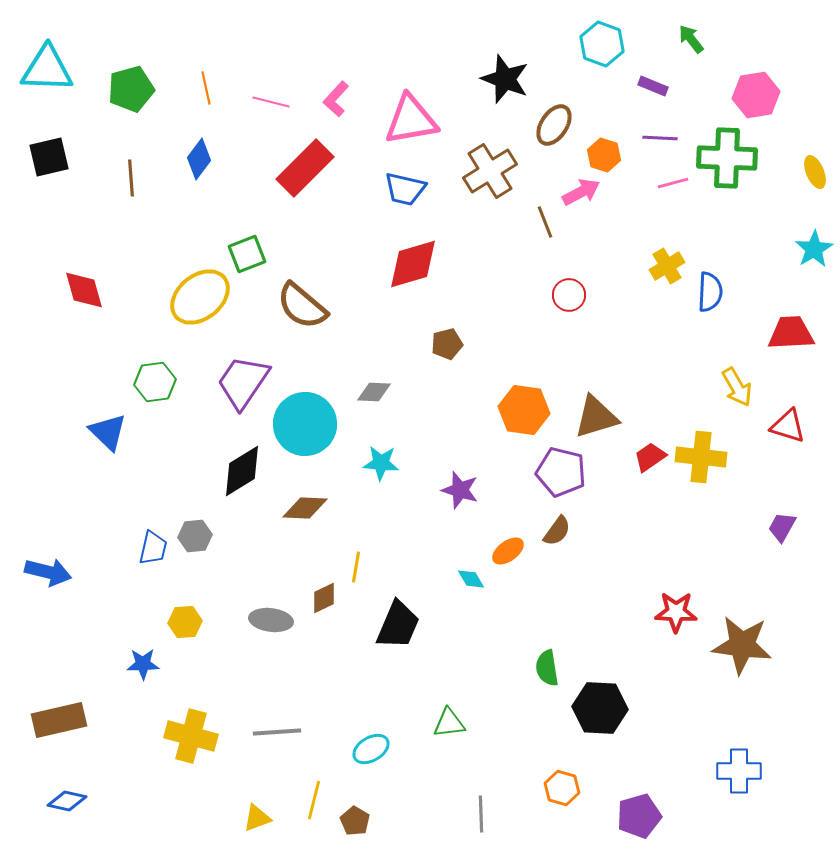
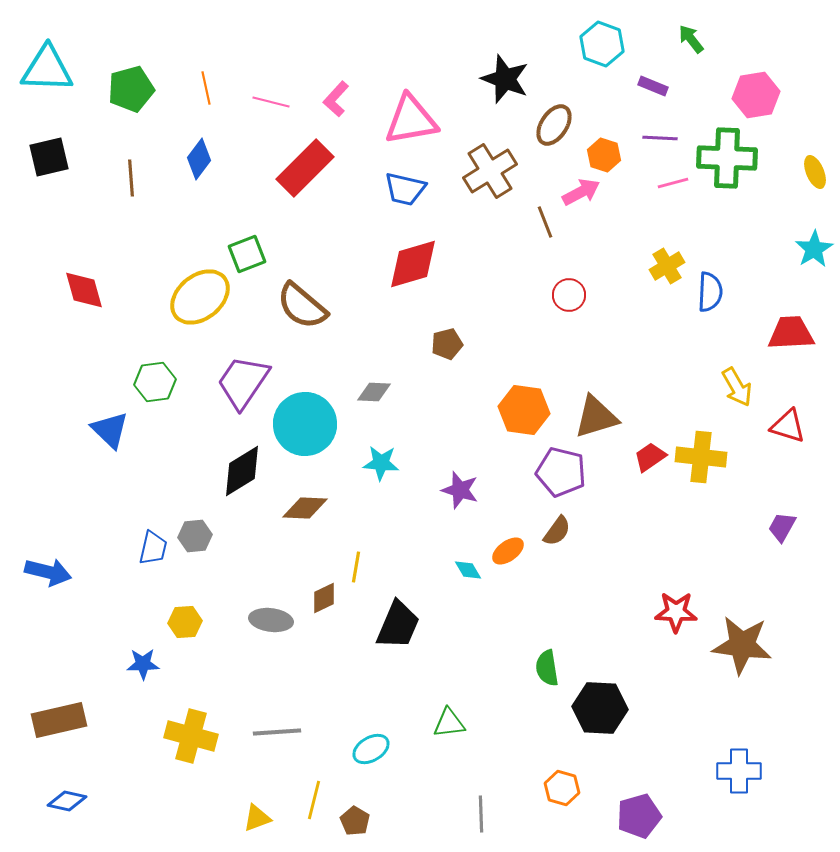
blue triangle at (108, 432): moved 2 px right, 2 px up
cyan diamond at (471, 579): moved 3 px left, 9 px up
